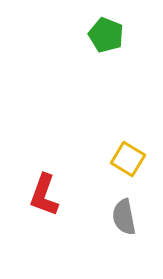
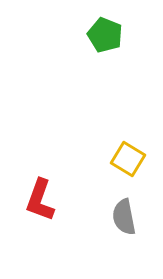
green pentagon: moved 1 px left
red L-shape: moved 4 px left, 5 px down
